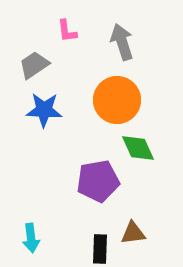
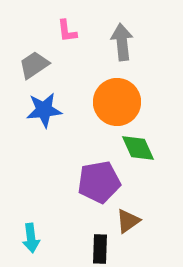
gray arrow: rotated 12 degrees clockwise
orange circle: moved 2 px down
blue star: rotated 9 degrees counterclockwise
purple pentagon: moved 1 px right, 1 px down
brown triangle: moved 5 px left, 12 px up; rotated 28 degrees counterclockwise
